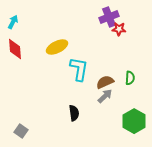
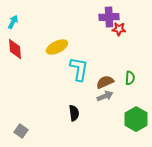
purple cross: rotated 18 degrees clockwise
gray arrow: rotated 21 degrees clockwise
green hexagon: moved 2 px right, 2 px up
